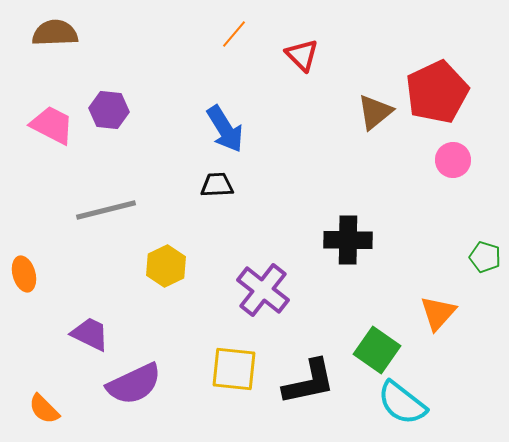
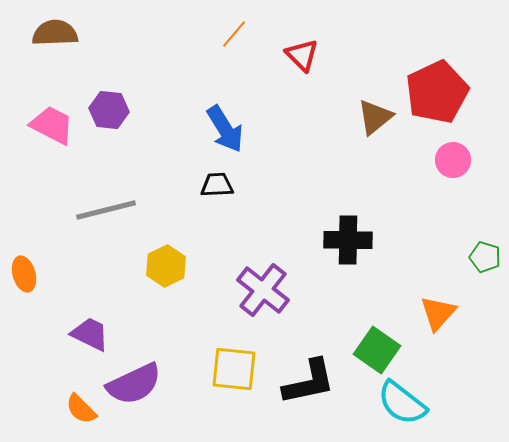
brown triangle: moved 5 px down
orange semicircle: moved 37 px right
